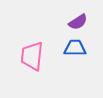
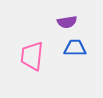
purple semicircle: moved 11 px left; rotated 24 degrees clockwise
